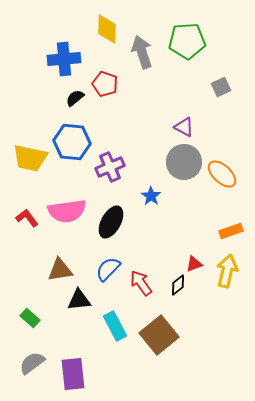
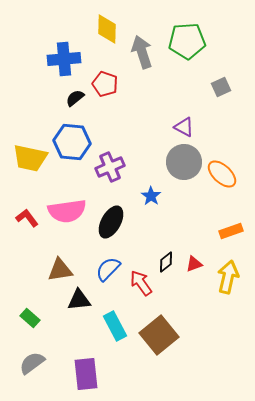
yellow arrow: moved 1 px right, 6 px down
black diamond: moved 12 px left, 23 px up
purple rectangle: moved 13 px right
